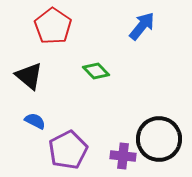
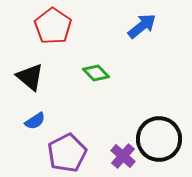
blue arrow: rotated 12 degrees clockwise
green diamond: moved 2 px down
black triangle: moved 1 px right, 1 px down
blue semicircle: rotated 120 degrees clockwise
purple pentagon: moved 1 px left, 3 px down
purple cross: rotated 35 degrees clockwise
